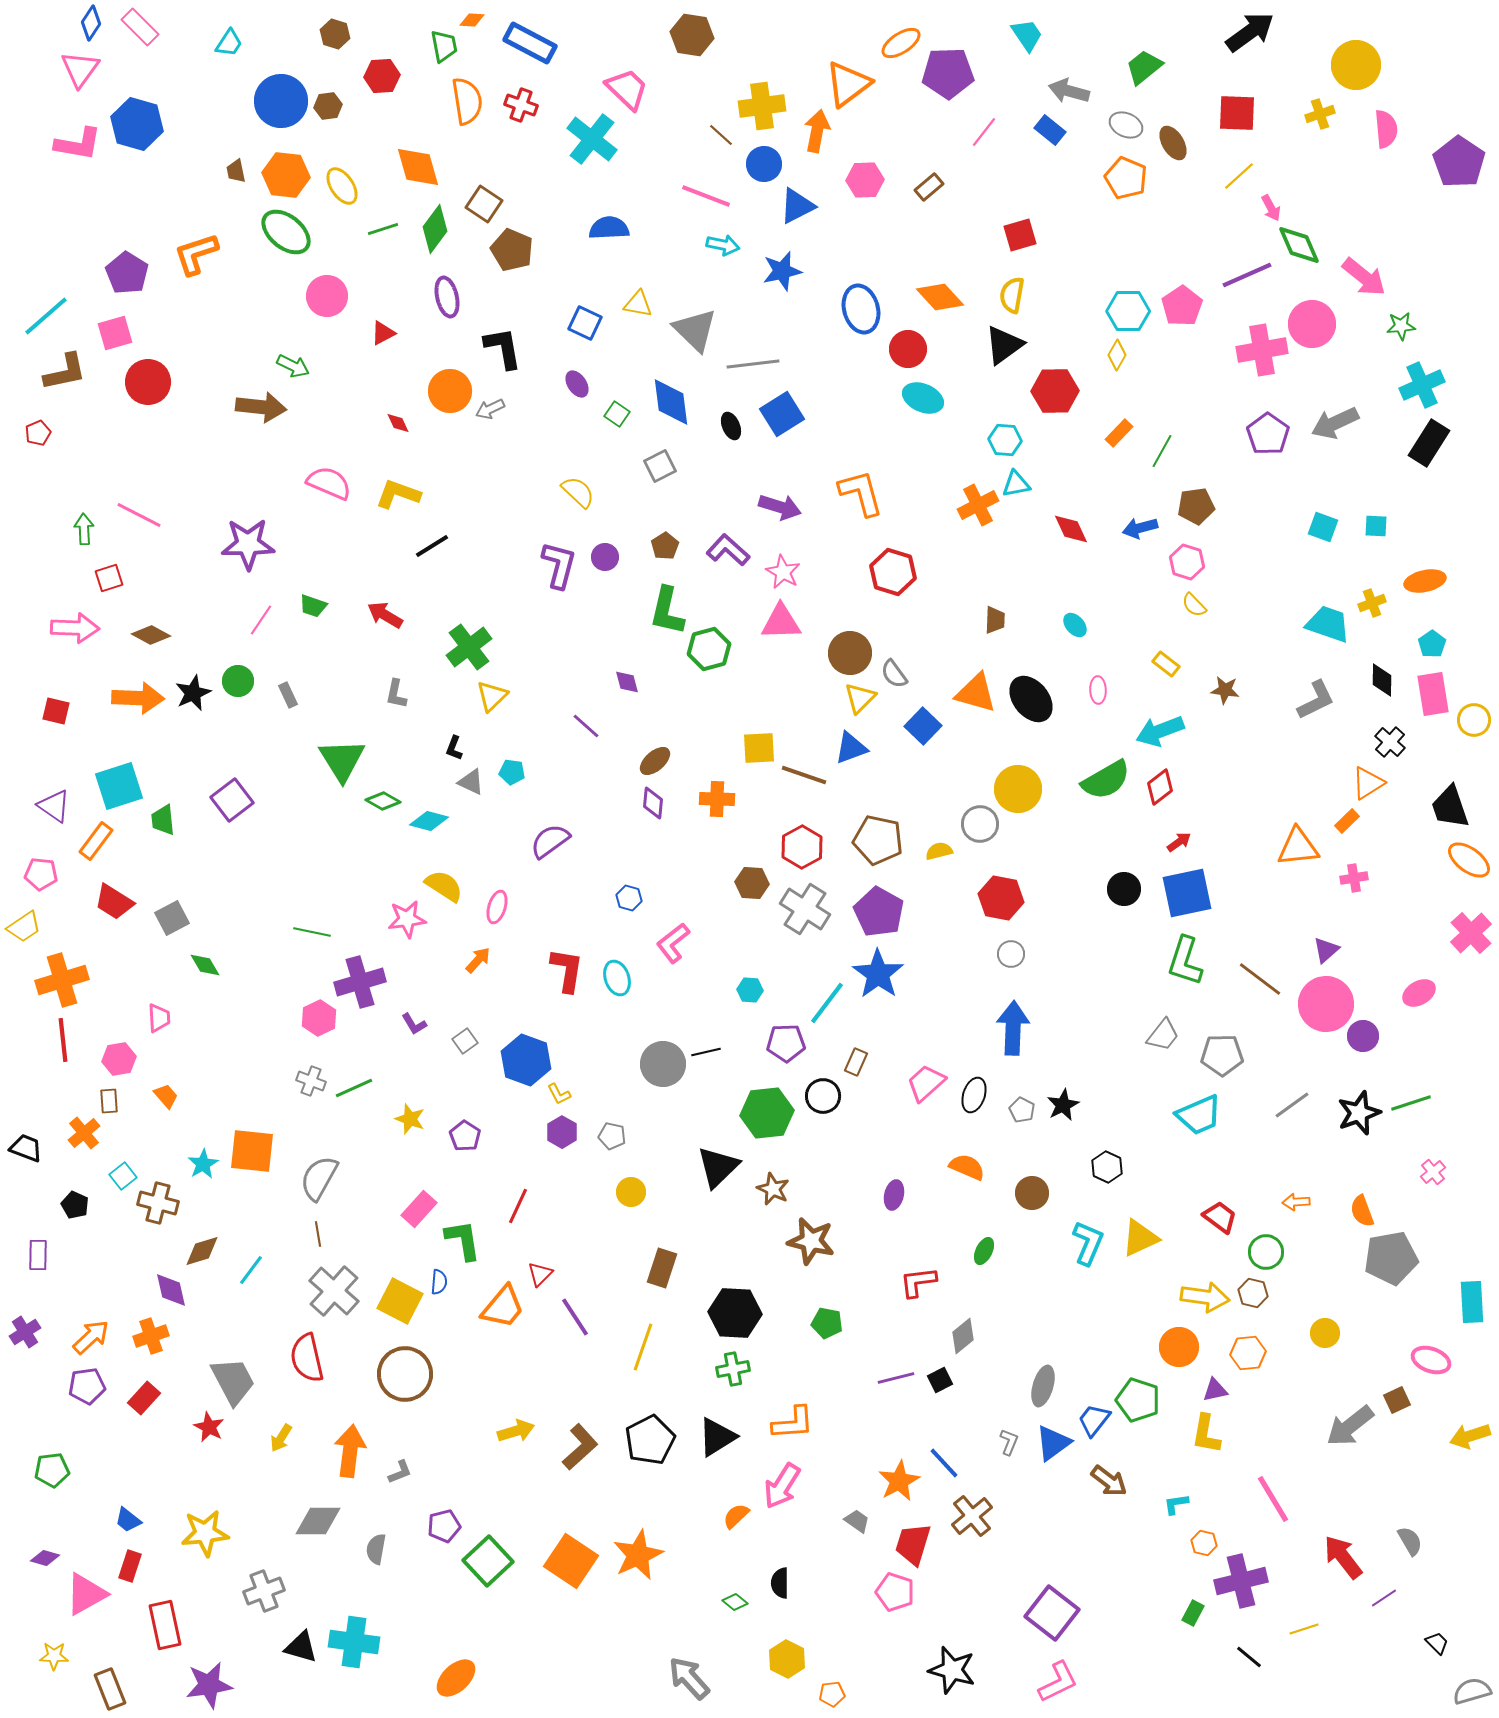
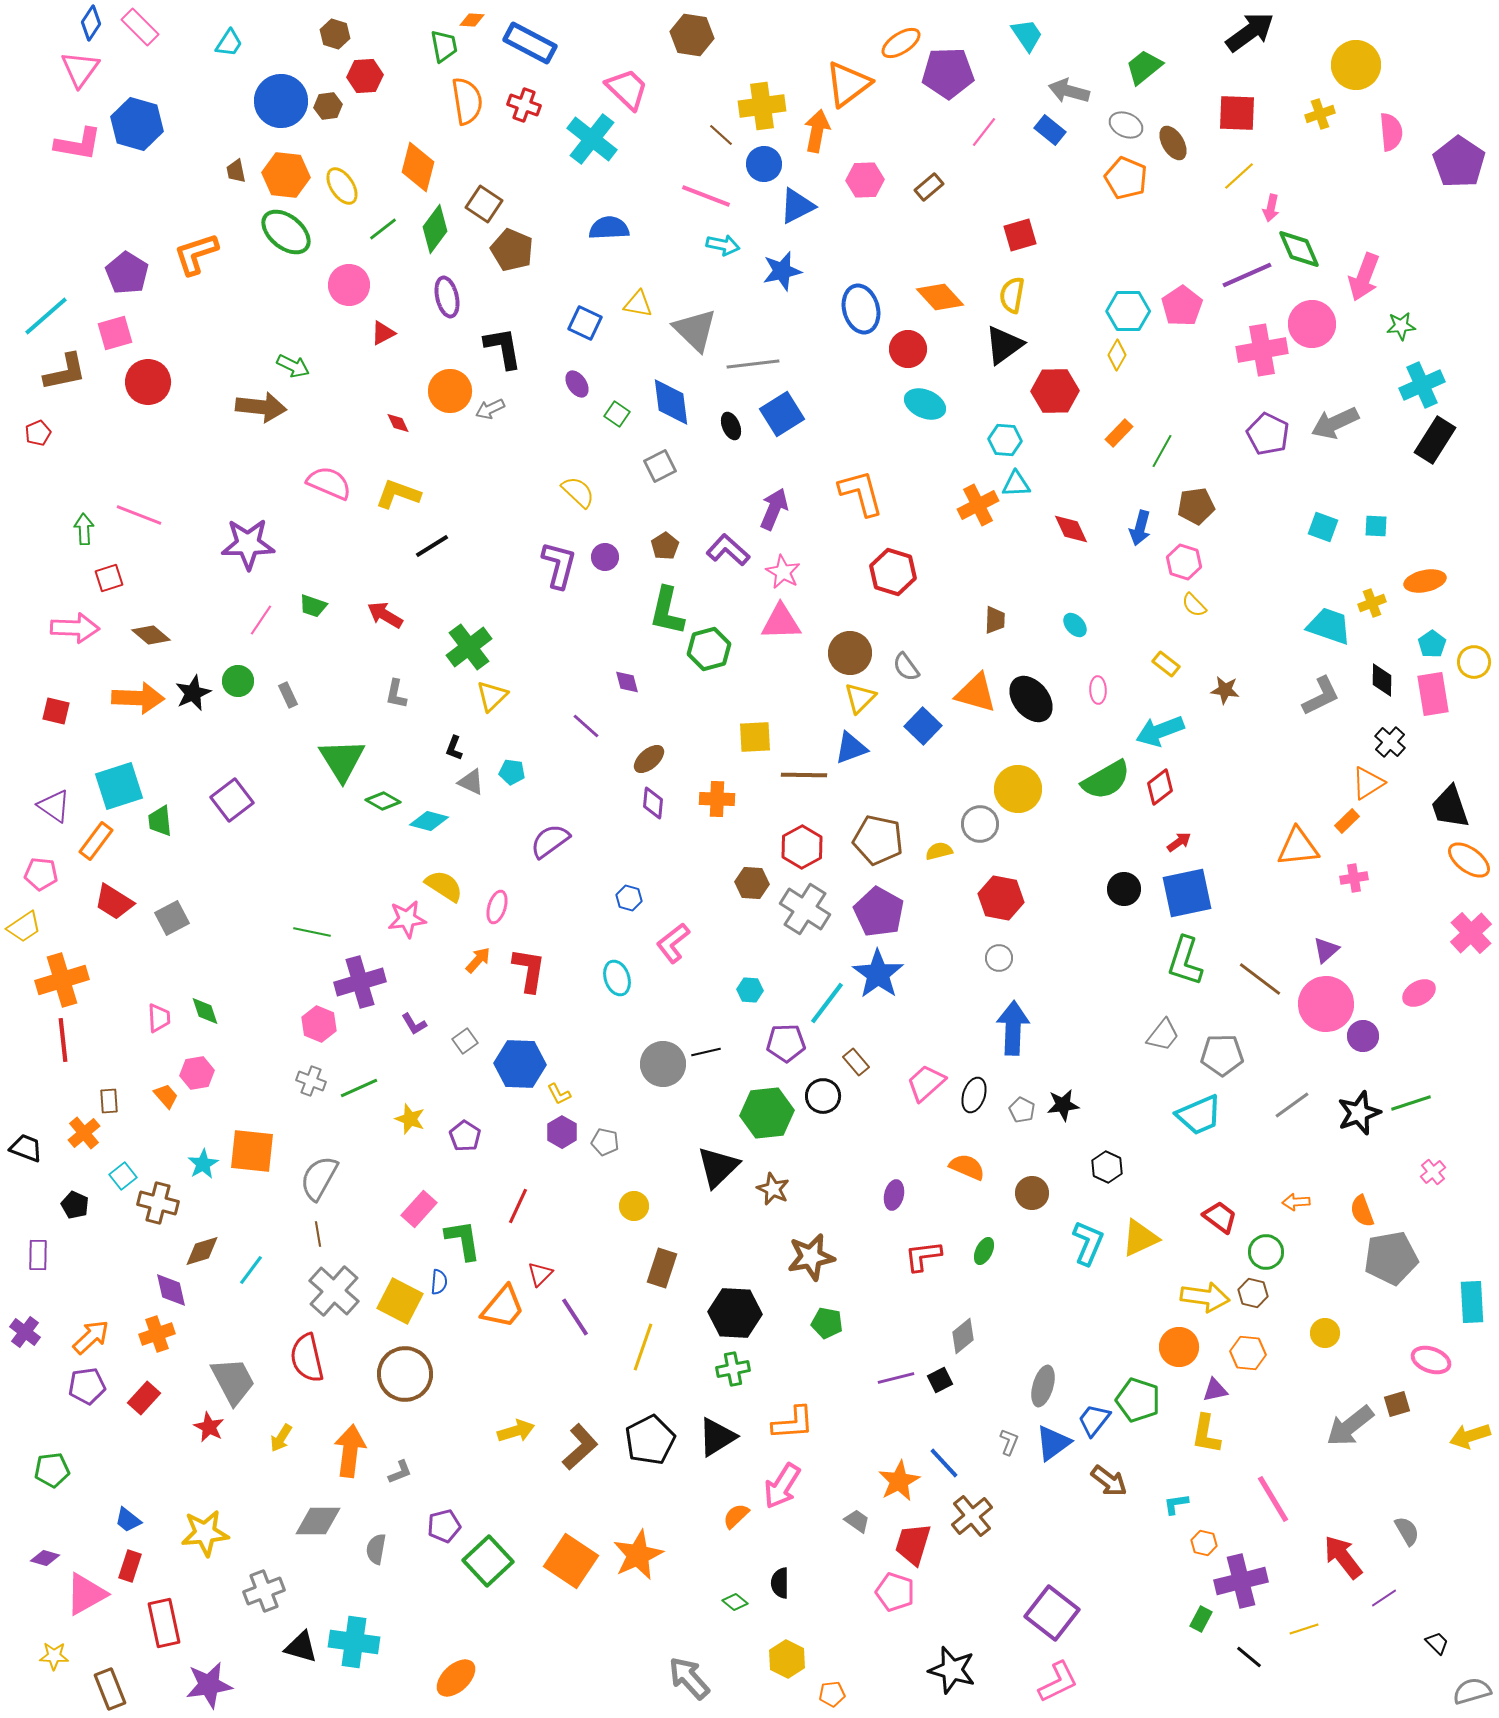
red hexagon at (382, 76): moved 17 px left
red cross at (521, 105): moved 3 px right
pink semicircle at (1386, 129): moved 5 px right, 3 px down
orange diamond at (418, 167): rotated 30 degrees clockwise
pink arrow at (1271, 208): rotated 40 degrees clockwise
green line at (383, 229): rotated 20 degrees counterclockwise
green diamond at (1299, 245): moved 4 px down
pink arrow at (1364, 277): rotated 72 degrees clockwise
pink circle at (327, 296): moved 22 px right, 11 px up
cyan ellipse at (923, 398): moved 2 px right, 6 px down
purple pentagon at (1268, 434): rotated 9 degrees counterclockwise
black rectangle at (1429, 443): moved 6 px right, 3 px up
cyan triangle at (1016, 484): rotated 8 degrees clockwise
purple arrow at (780, 507): moved 6 px left, 2 px down; rotated 84 degrees counterclockwise
pink line at (139, 515): rotated 6 degrees counterclockwise
blue arrow at (1140, 528): rotated 60 degrees counterclockwise
pink hexagon at (1187, 562): moved 3 px left
cyan trapezoid at (1328, 624): moved 1 px right, 2 px down
brown diamond at (151, 635): rotated 12 degrees clockwise
gray semicircle at (894, 674): moved 12 px right, 7 px up
gray L-shape at (1316, 700): moved 5 px right, 4 px up
yellow circle at (1474, 720): moved 58 px up
yellow square at (759, 748): moved 4 px left, 11 px up
brown ellipse at (655, 761): moved 6 px left, 2 px up
brown line at (804, 775): rotated 18 degrees counterclockwise
green trapezoid at (163, 820): moved 3 px left, 1 px down
gray circle at (1011, 954): moved 12 px left, 4 px down
green diamond at (205, 965): moved 46 px down; rotated 12 degrees clockwise
red L-shape at (567, 970): moved 38 px left
pink hexagon at (319, 1018): moved 6 px down; rotated 12 degrees counterclockwise
pink hexagon at (119, 1059): moved 78 px right, 14 px down
blue hexagon at (526, 1060): moved 6 px left, 4 px down; rotated 18 degrees counterclockwise
brown rectangle at (856, 1062): rotated 64 degrees counterclockwise
green line at (354, 1088): moved 5 px right
black star at (1063, 1105): rotated 20 degrees clockwise
gray pentagon at (612, 1136): moved 7 px left, 6 px down
yellow circle at (631, 1192): moved 3 px right, 14 px down
brown star at (811, 1241): moved 16 px down; rotated 24 degrees counterclockwise
red L-shape at (918, 1282): moved 5 px right, 26 px up
purple cross at (25, 1332): rotated 20 degrees counterclockwise
orange cross at (151, 1336): moved 6 px right, 2 px up
orange hexagon at (1248, 1353): rotated 12 degrees clockwise
brown square at (1397, 1400): moved 4 px down; rotated 8 degrees clockwise
gray semicircle at (1410, 1541): moved 3 px left, 10 px up
green rectangle at (1193, 1613): moved 8 px right, 6 px down
red rectangle at (165, 1625): moved 1 px left, 2 px up
